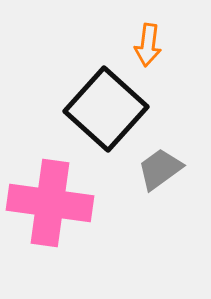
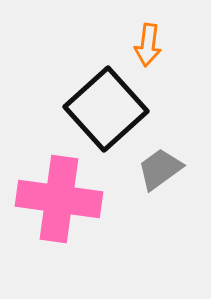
black square: rotated 6 degrees clockwise
pink cross: moved 9 px right, 4 px up
